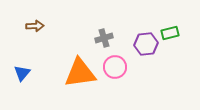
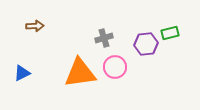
blue triangle: rotated 24 degrees clockwise
